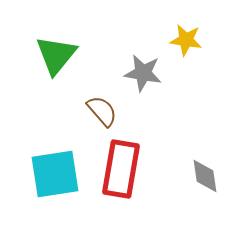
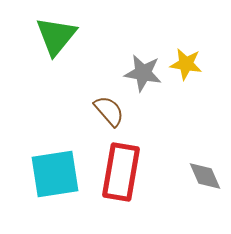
yellow star: moved 24 px down
green triangle: moved 19 px up
brown semicircle: moved 7 px right
red rectangle: moved 3 px down
gray diamond: rotated 15 degrees counterclockwise
